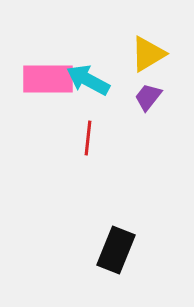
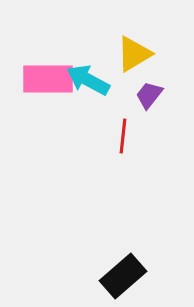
yellow triangle: moved 14 px left
purple trapezoid: moved 1 px right, 2 px up
red line: moved 35 px right, 2 px up
black rectangle: moved 7 px right, 26 px down; rotated 27 degrees clockwise
